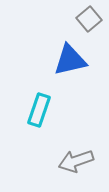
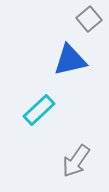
cyan rectangle: rotated 28 degrees clockwise
gray arrow: rotated 36 degrees counterclockwise
